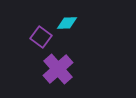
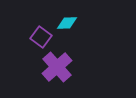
purple cross: moved 1 px left, 2 px up
